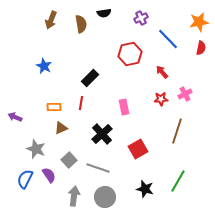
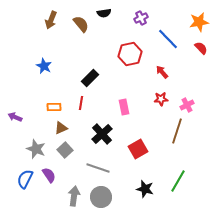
brown semicircle: rotated 30 degrees counterclockwise
red semicircle: rotated 56 degrees counterclockwise
pink cross: moved 2 px right, 11 px down
gray square: moved 4 px left, 10 px up
gray circle: moved 4 px left
